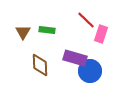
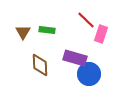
blue circle: moved 1 px left, 3 px down
